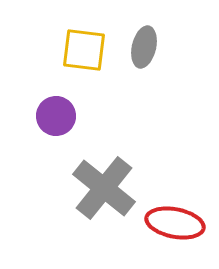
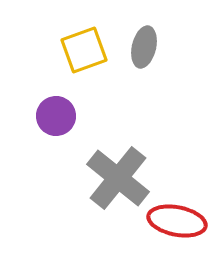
yellow square: rotated 27 degrees counterclockwise
gray cross: moved 14 px right, 10 px up
red ellipse: moved 2 px right, 2 px up
